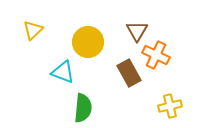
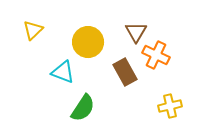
brown triangle: moved 1 px left, 1 px down
brown rectangle: moved 4 px left, 1 px up
green semicircle: rotated 28 degrees clockwise
